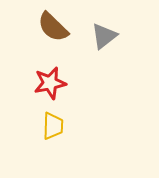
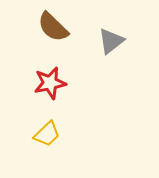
gray triangle: moved 7 px right, 5 px down
yellow trapezoid: moved 6 px left, 8 px down; rotated 44 degrees clockwise
